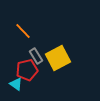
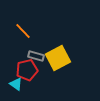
gray rectangle: rotated 42 degrees counterclockwise
